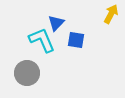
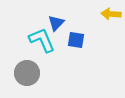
yellow arrow: rotated 114 degrees counterclockwise
